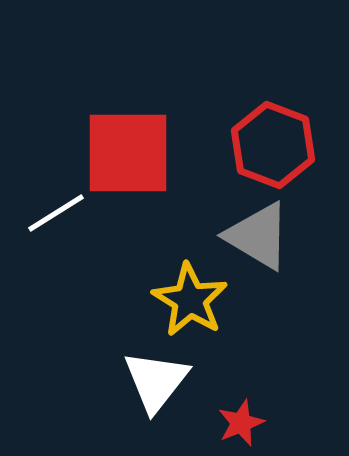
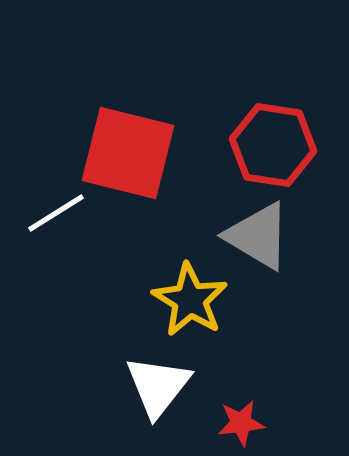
red hexagon: rotated 12 degrees counterclockwise
red square: rotated 14 degrees clockwise
white triangle: moved 2 px right, 5 px down
red star: rotated 15 degrees clockwise
